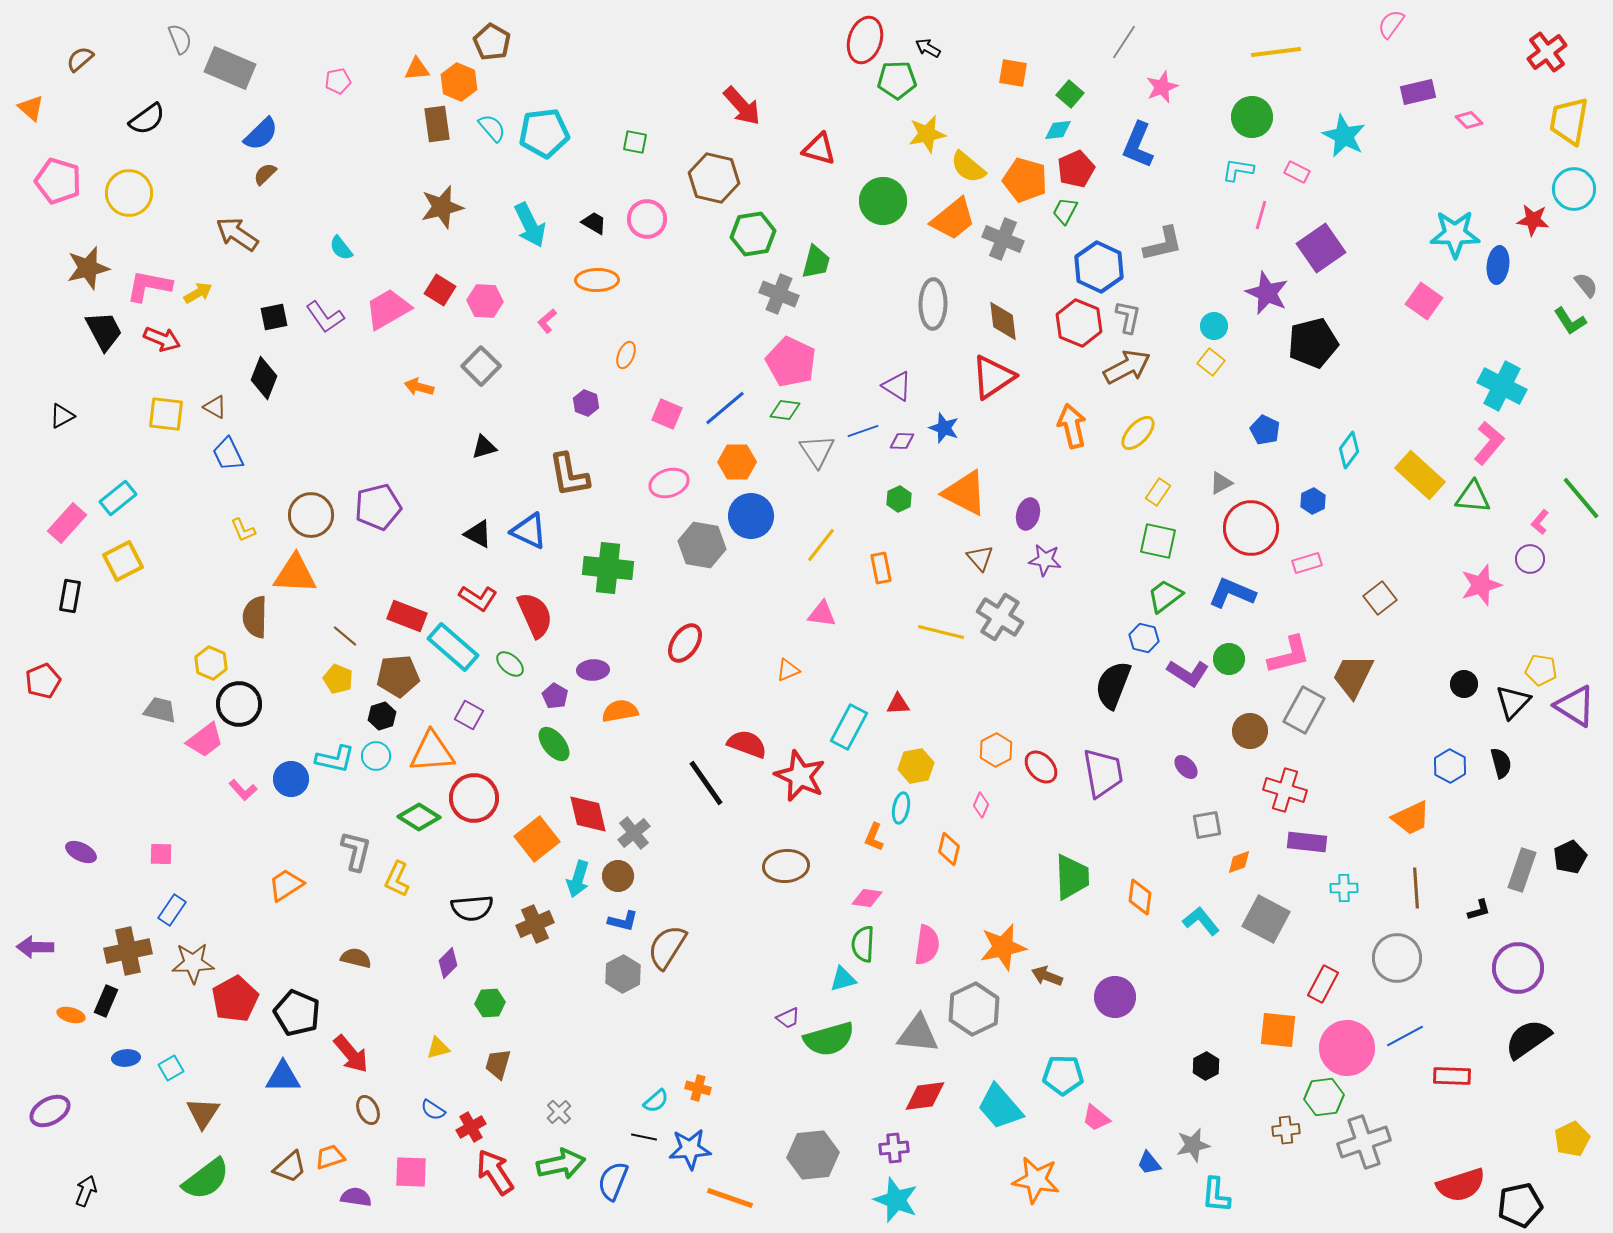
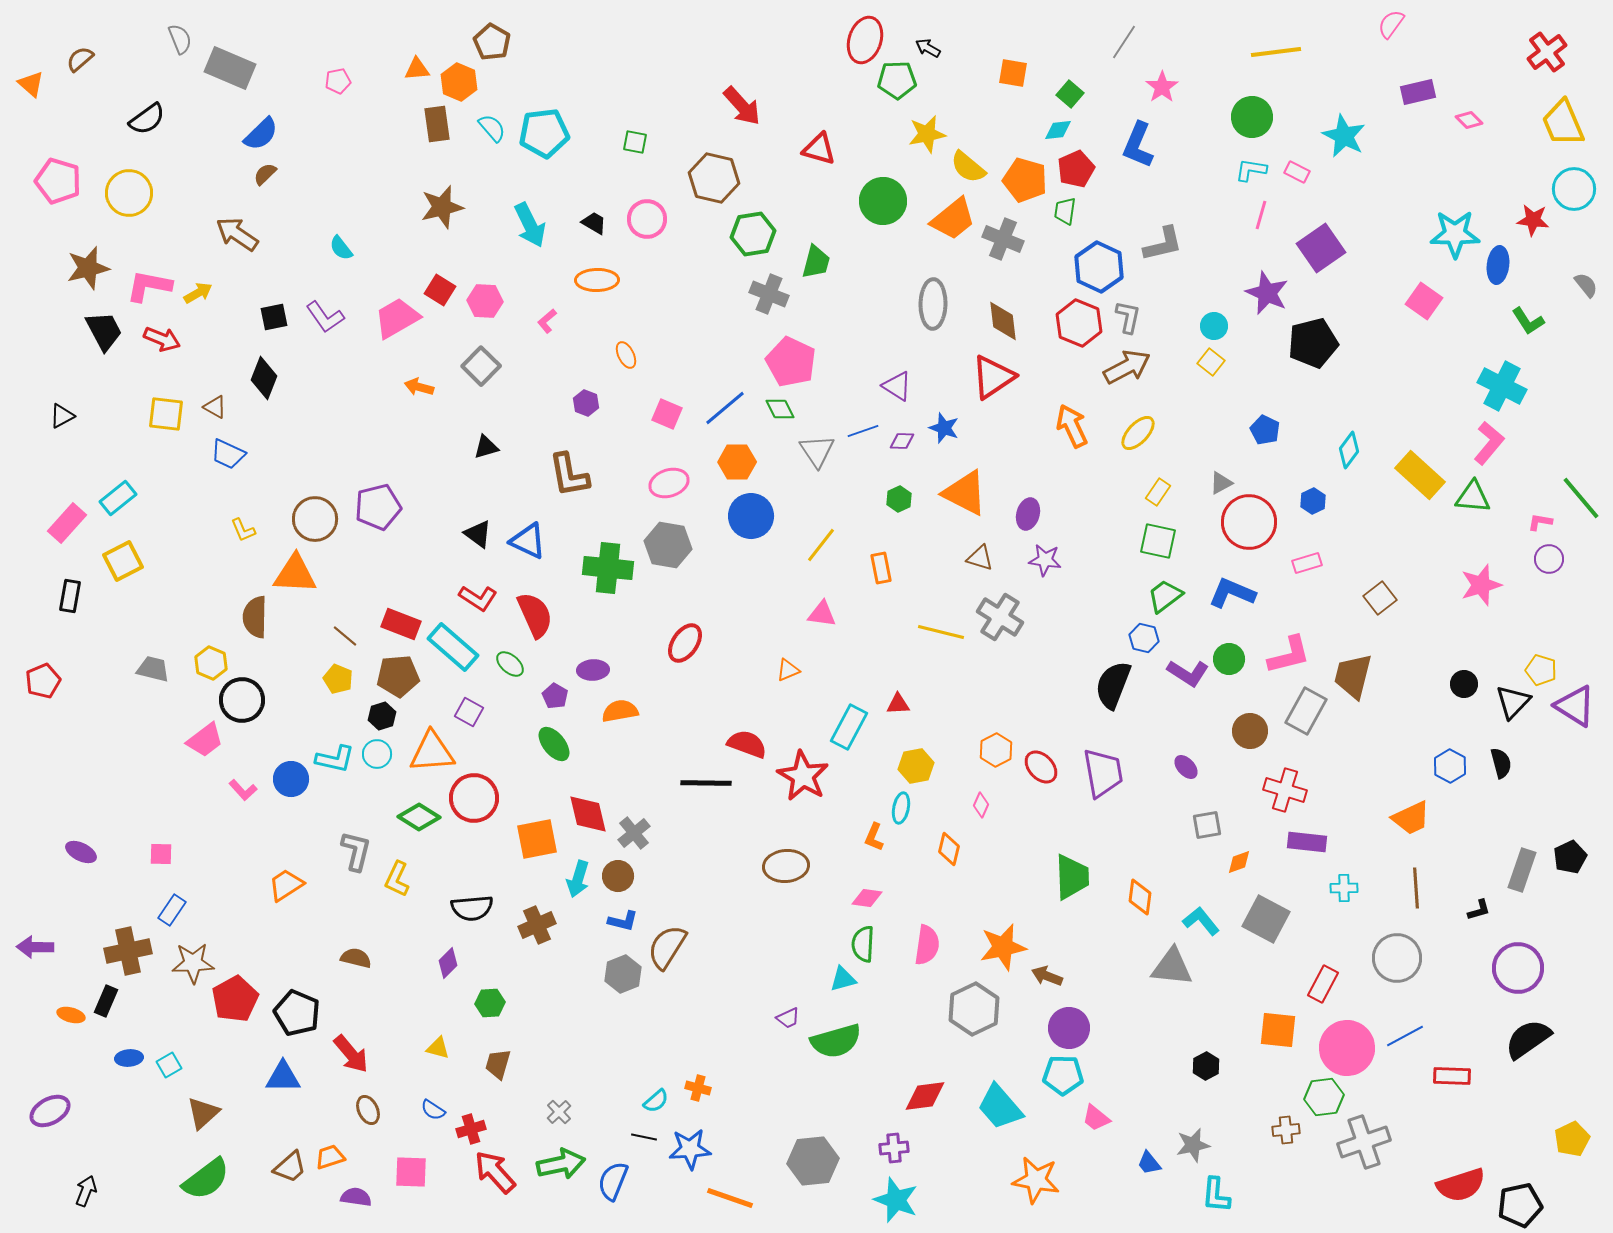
pink star at (1162, 87): rotated 12 degrees counterclockwise
orange triangle at (31, 108): moved 24 px up
yellow trapezoid at (1569, 121): moved 6 px left, 2 px down; rotated 33 degrees counterclockwise
cyan L-shape at (1238, 170): moved 13 px right
green trapezoid at (1065, 211): rotated 20 degrees counterclockwise
gray cross at (779, 294): moved 10 px left
pink trapezoid at (388, 309): moved 9 px right, 9 px down
green L-shape at (1570, 321): moved 42 px left
orange ellipse at (626, 355): rotated 48 degrees counterclockwise
green diamond at (785, 410): moved 5 px left, 1 px up; rotated 56 degrees clockwise
orange arrow at (1072, 426): rotated 12 degrees counterclockwise
black triangle at (484, 447): moved 2 px right
blue trapezoid at (228, 454): rotated 39 degrees counterclockwise
brown circle at (311, 515): moved 4 px right, 4 px down
pink L-shape at (1540, 522): rotated 60 degrees clockwise
red circle at (1251, 528): moved 2 px left, 6 px up
blue triangle at (529, 531): moved 1 px left, 10 px down
black triangle at (478, 534): rotated 8 degrees clockwise
gray hexagon at (702, 545): moved 34 px left
brown triangle at (980, 558): rotated 32 degrees counterclockwise
purple circle at (1530, 559): moved 19 px right
red rectangle at (407, 616): moved 6 px left, 8 px down
yellow pentagon at (1541, 670): rotated 8 degrees clockwise
brown trapezoid at (1353, 676): rotated 12 degrees counterclockwise
black circle at (239, 704): moved 3 px right, 4 px up
gray trapezoid at (160, 710): moved 7 px left, 41 px up
gray rectangle at (1304, 710): moved 2 px right, 1 px down
purple square at (469, 715): moved 3 px up
cyan circle at (376, 756): moved 1 px right, 2 px up
red star at (800, 776): moved 3 px right; rotated 6 degrees clockwise
black line at (706, 783): rotated 54 degrees counterclockwise
orange square at (537, 839): rotated 27 degrees clockwise
brown cross at (535, 924): moved 2 px right, 1 px down
gray hexagon at (623, 974): rotated 6 degrees clockwise
purple circle at (1115, 997): moved 46 px left, 31 px down
gray triangle at (918, 1034): moved 254 px right, 67 px up
green semicircle at (829, 1039): moved 7 px right, 2 px down
yellow triangle at (438, 1048): rotated 30 degrees clockwise
blue ellipse at (126, 1058): moved 3 px right
cyan square at (171, 1068): moved 2 px left, 3 px up
brown triangle at (203, 1113): rotated 15 degrees clockwise
red cross at (471, 1127): moved 2 px down; rotated 12 degrees clockwise
gray hexagon at (813, 1155): moved 6 px down
red arrow at (495, 1172): rotated 9 degrees counterclockwise
